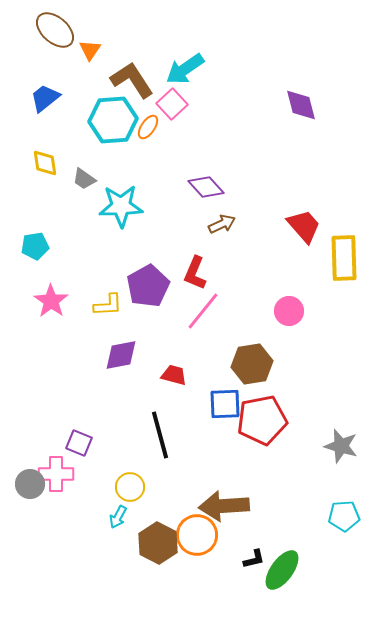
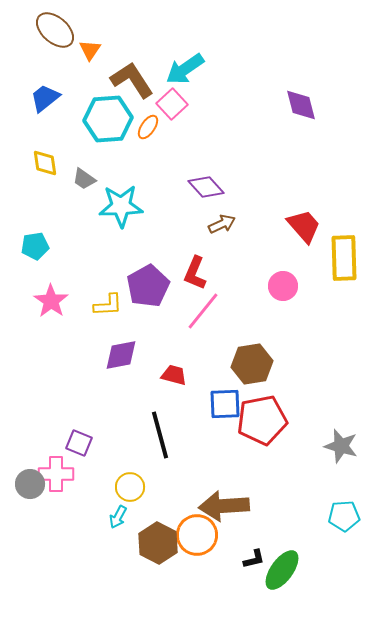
cyan hexagon at (113, 120): moved 5 px left, 1 px up
pink circle at (289, 311): moved 6 px left, 25 px up
